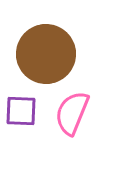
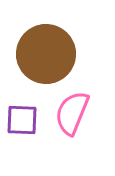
purple square: moved 1 px right, 9 px down
